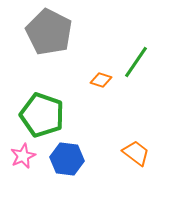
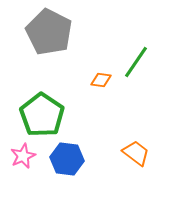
orange diamond: rotated 10 degrees counterclockwise
green pentagon: rotated 15 degrees clockwise
